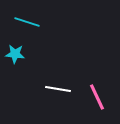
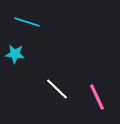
white line: moved 1 px left; rotated 35 degrees clockwise
